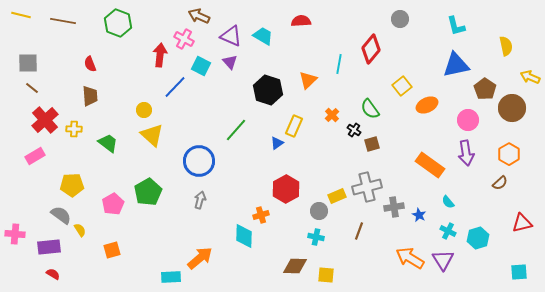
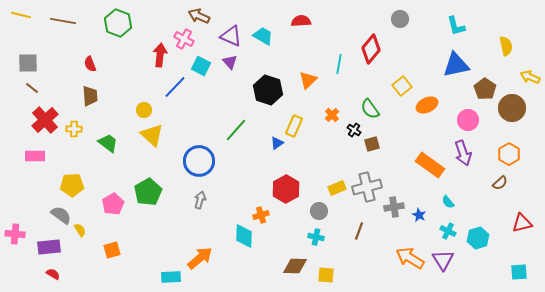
purple arrow at (466, 153): moved 3 px left; rotated 10 degrees counterclockwise
pink rectangle at (35, 156): rotated 30 degrees clockwise
yellow rectangle at (337, 196): moved 8 px up
